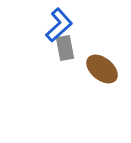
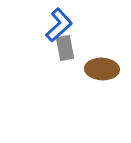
brown ellipse: rotated 36 degrees counterclockwise
